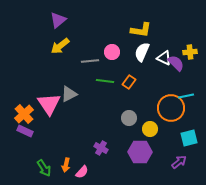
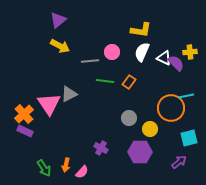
yellow arrow: rotated 114 degrees counterclockwise
